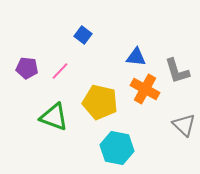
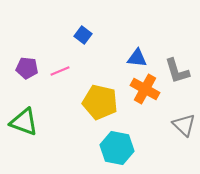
blue triangle: moved 1 px right, 1 px down
pink line: rotated 24 degrees clockwise
green triangle: moved 30 px left, 5 px down
